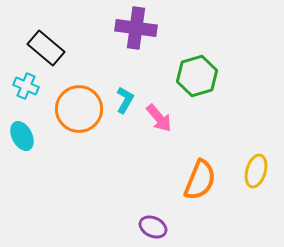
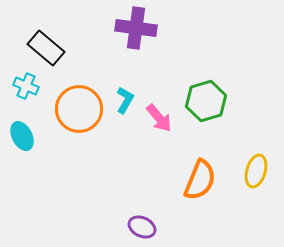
green hexagon: moved 9 px right, 25 px down
purple ellipse: moved 11 px left
